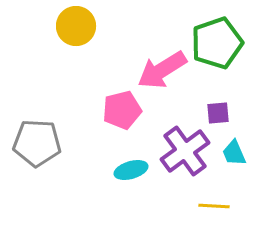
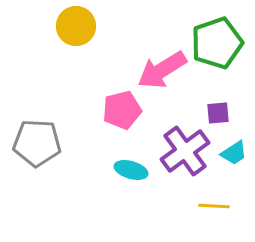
cyan trapezoid: rotated 100 degrees counterclockwise
cyan ellipse: rotated 32 degrees clockwise
